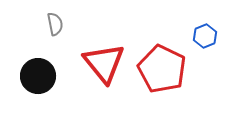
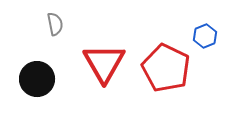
red triangle: rotated 9 degrees clockwise
red pentagon: moved 4 px right, 1 px up
black circle: moved 1 px left, 3 px down
